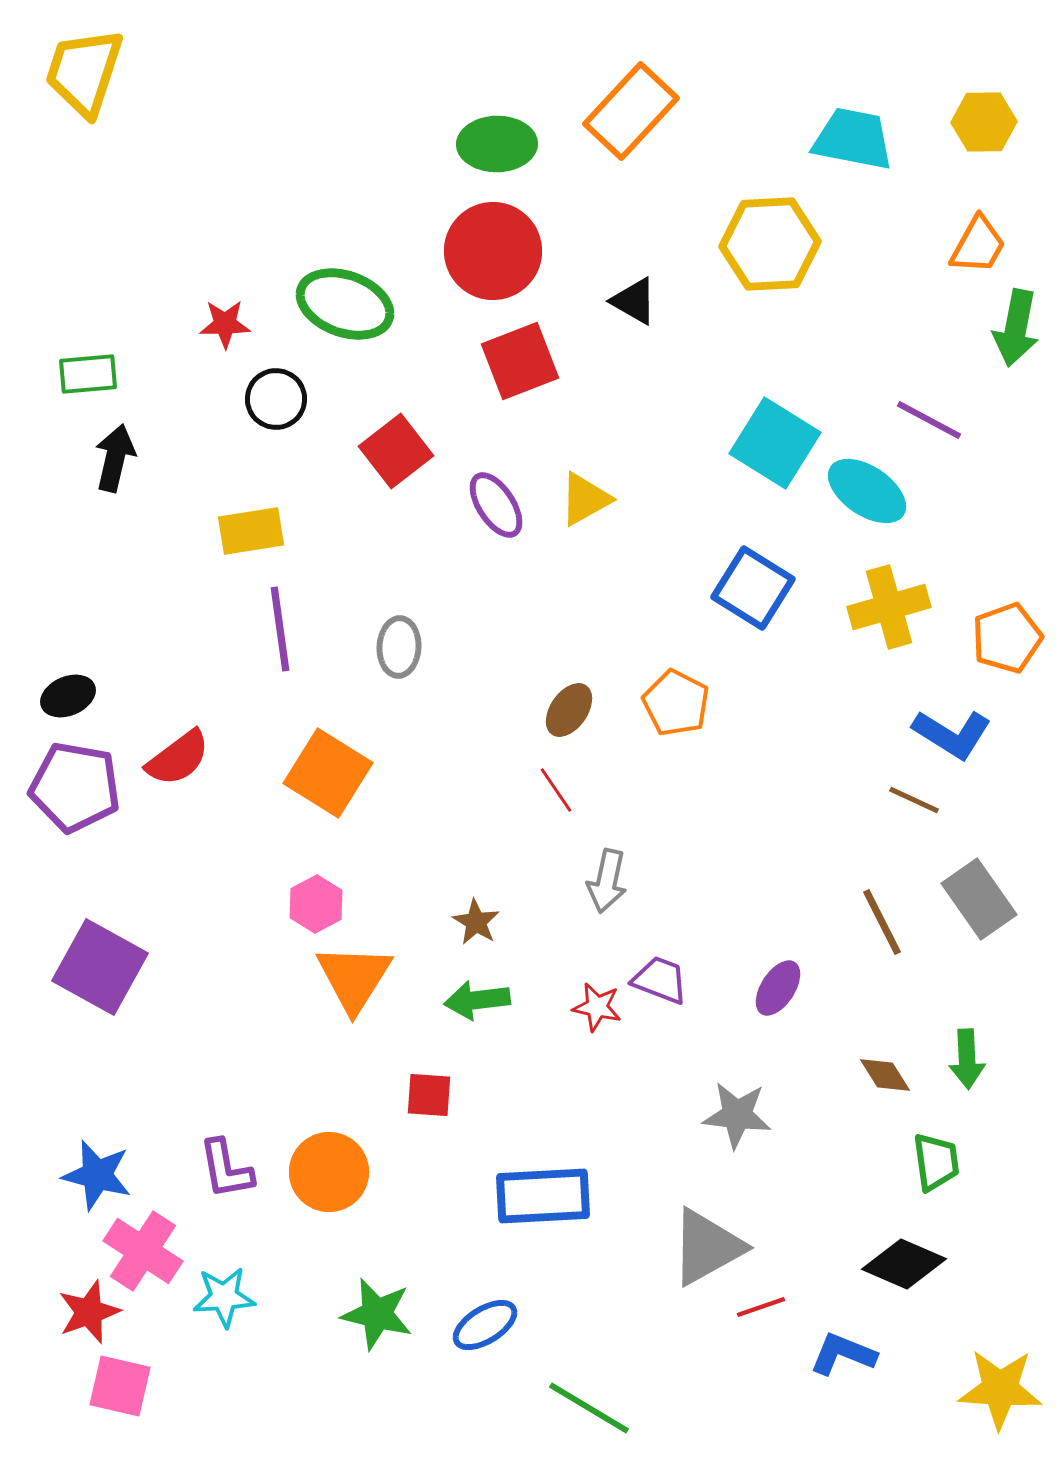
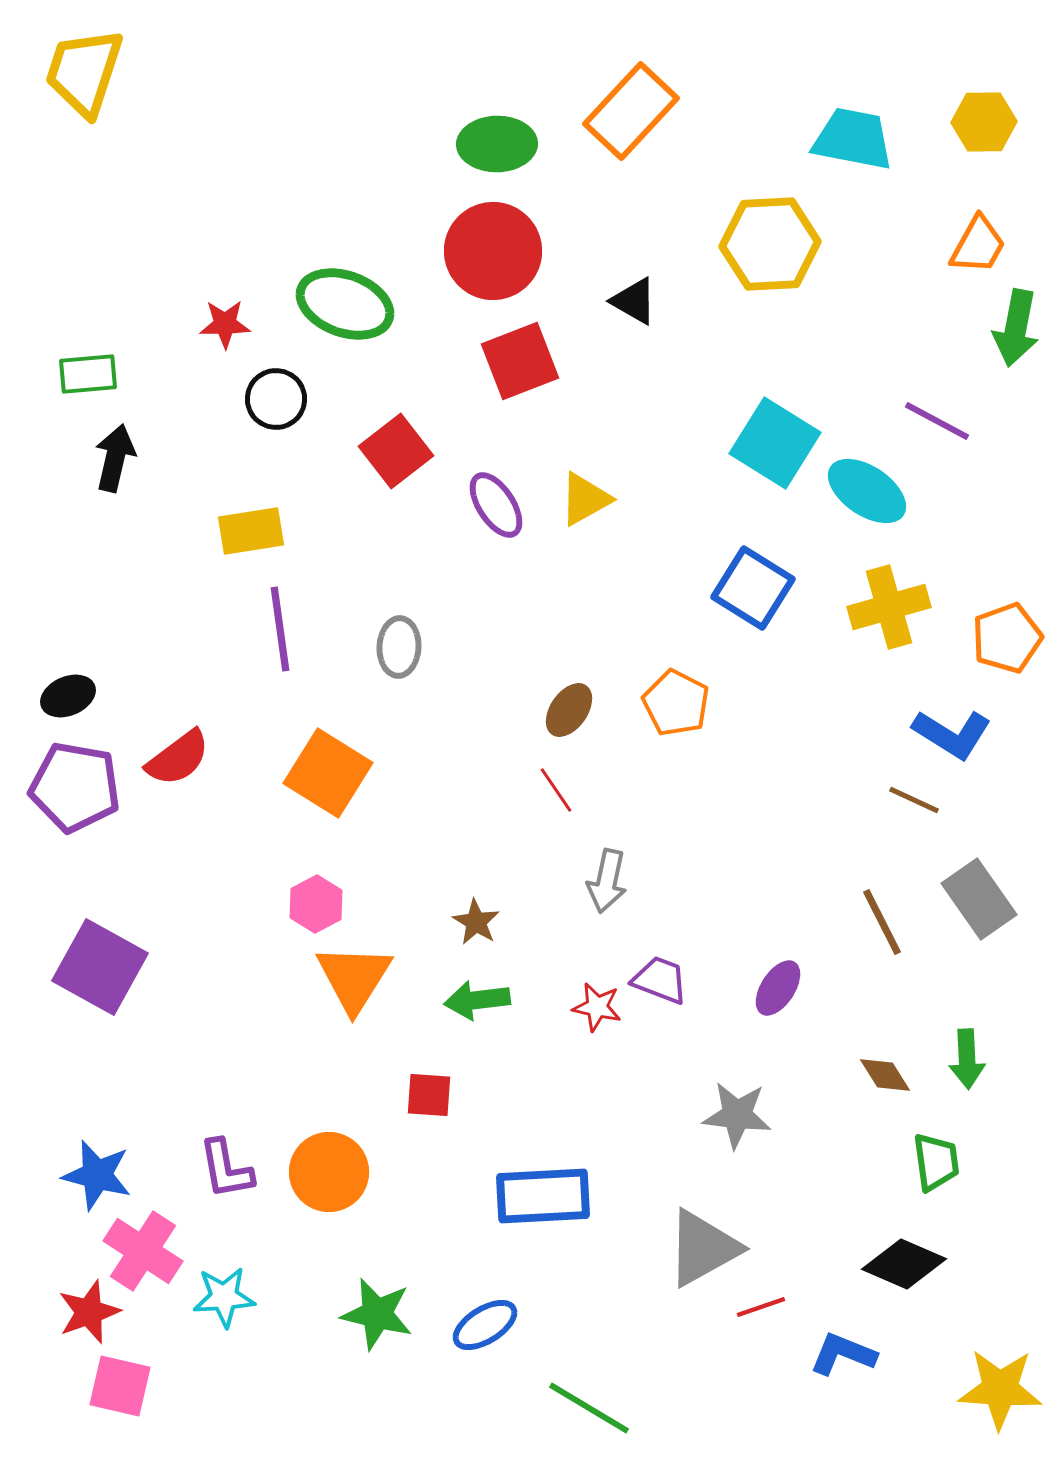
purple line at (929, 420): moved 8 px right, 1 px down
gray triangle at (707, 1247): moved 4 px left, 1 px down
